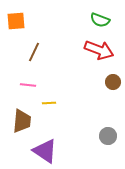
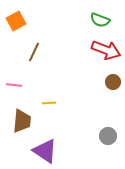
orange square: rotated 24 degrees counterclockwise
red arrow: moved 7 px right
pink line: moved 14 px left
